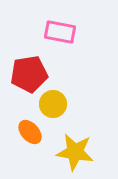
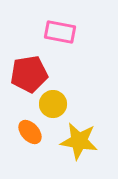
yellow star: moved 4 px right, 11 px up
